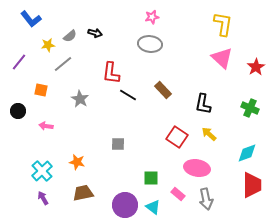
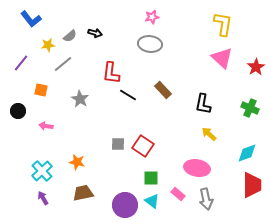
purple line: moved 2 px right, 1 px down
red square: moved 34 px left, 9 px down
cyan triangle: moved 1 px left, 6 px up
